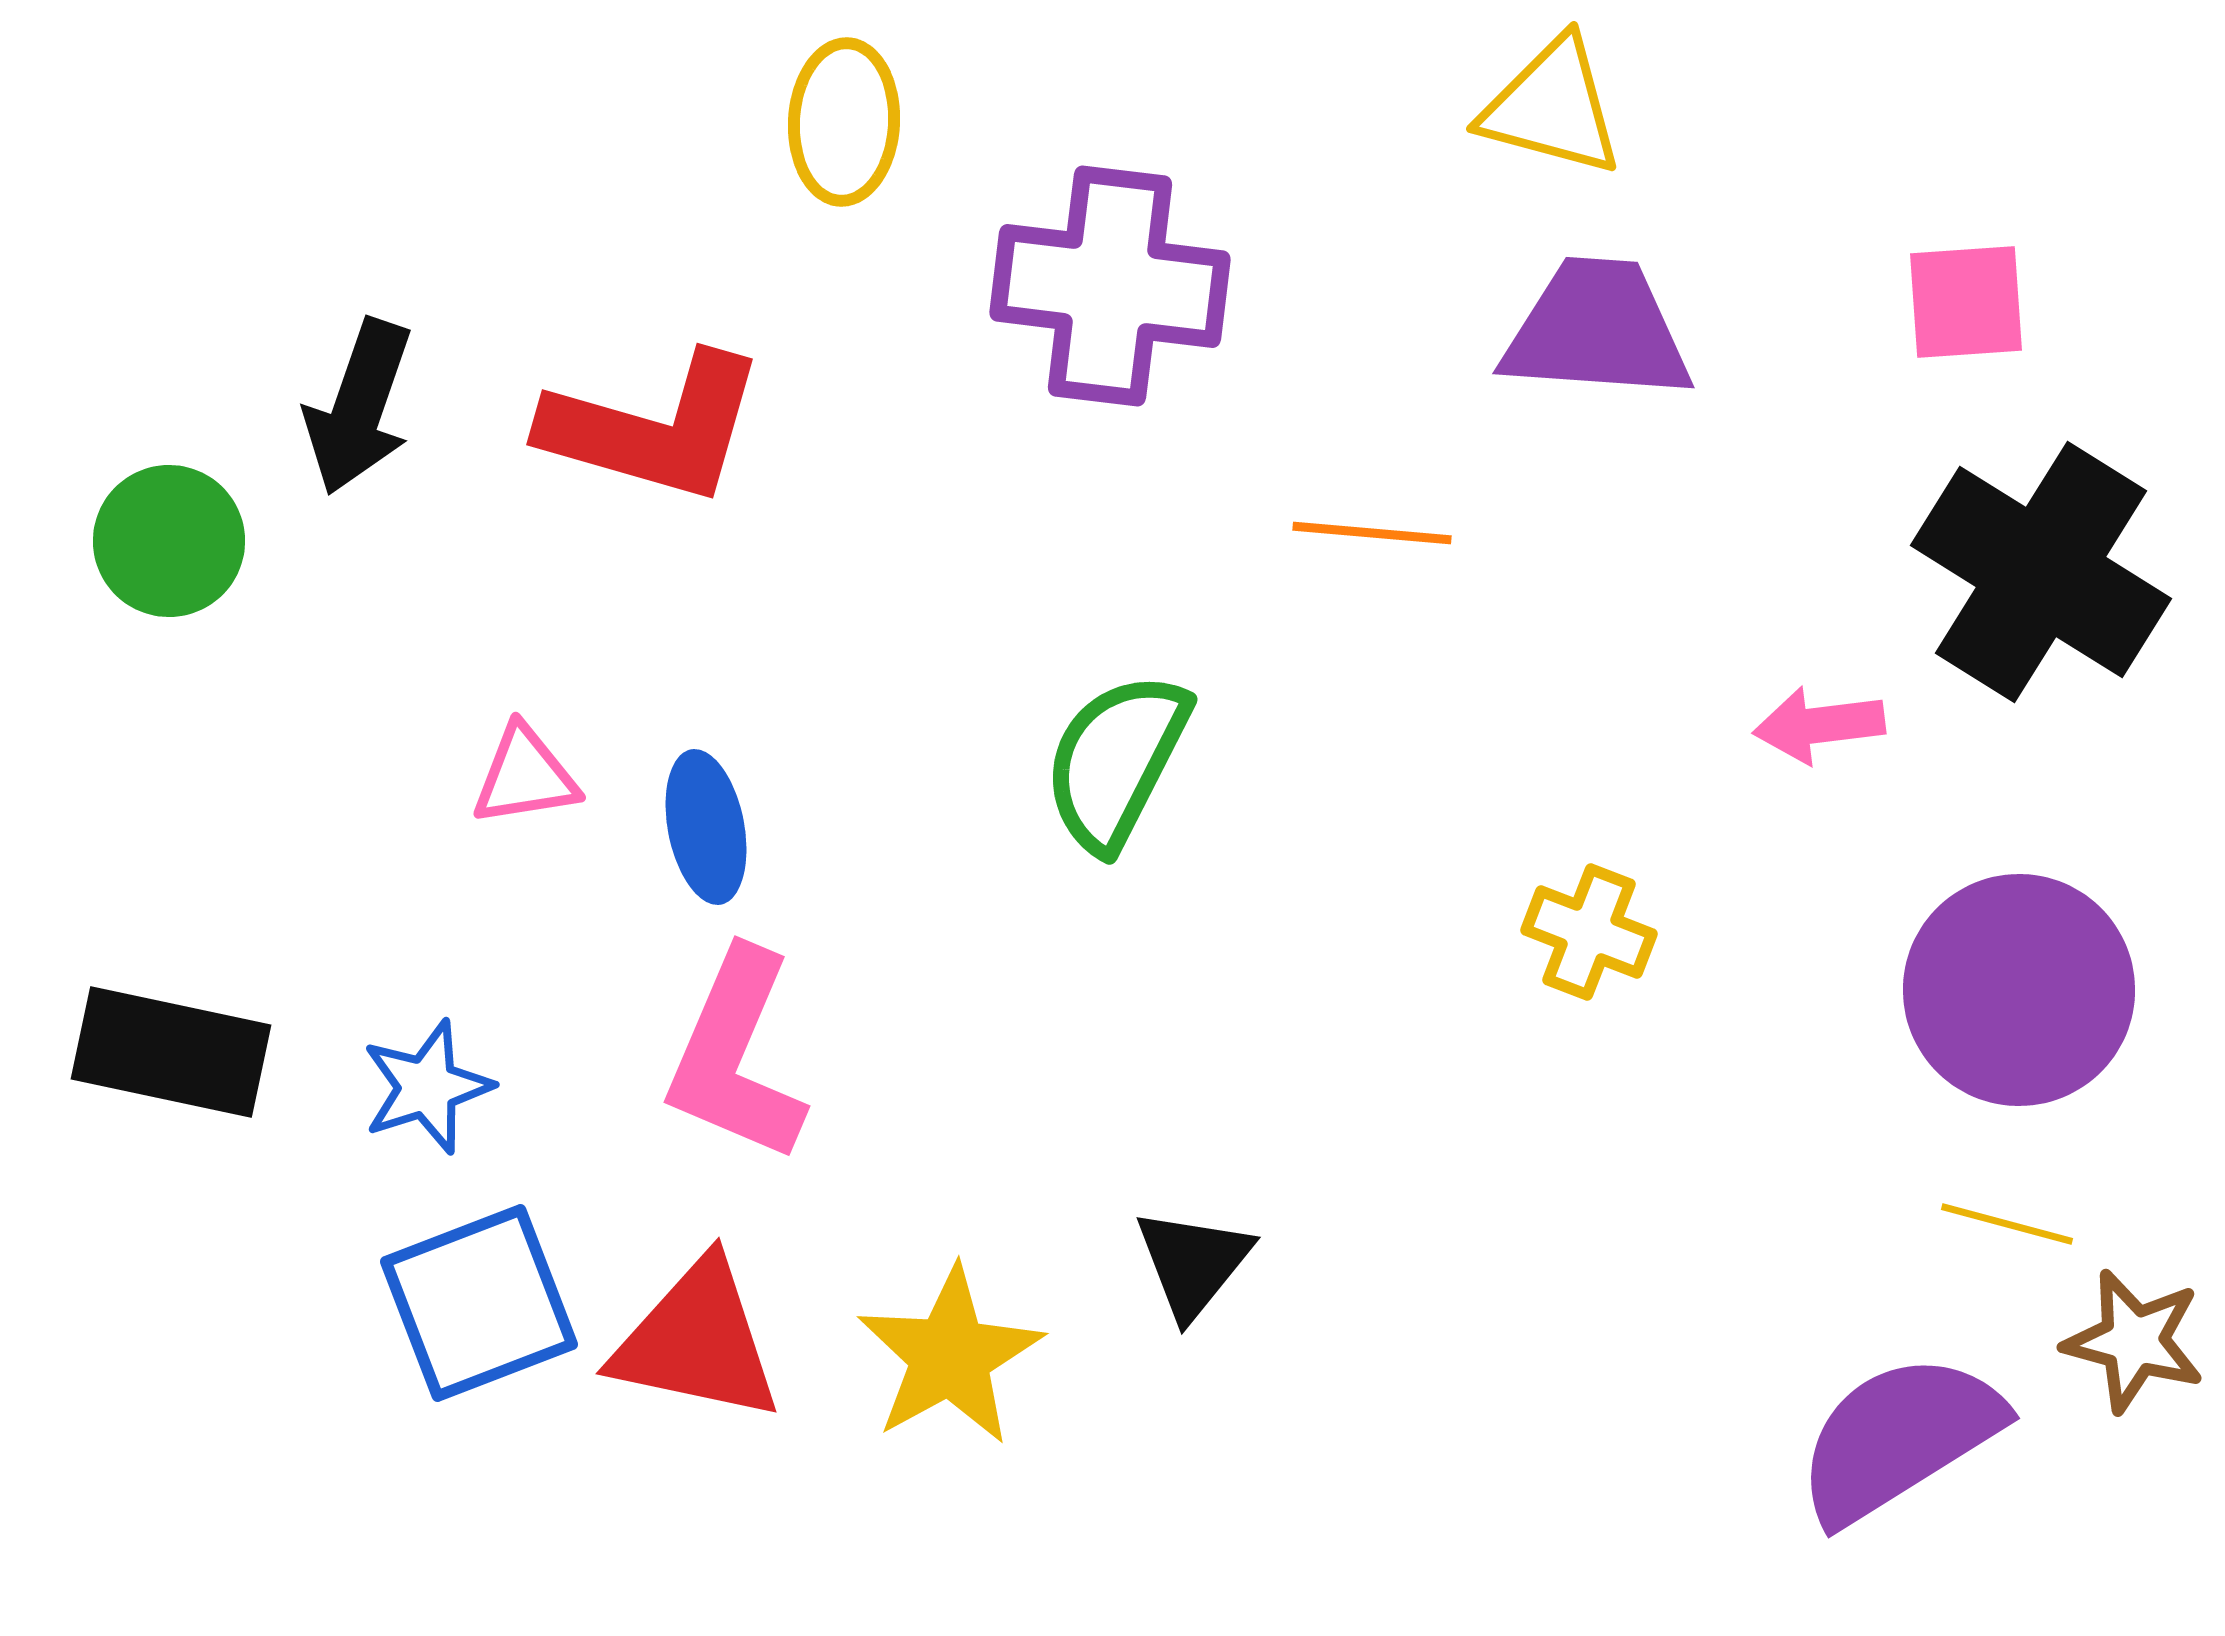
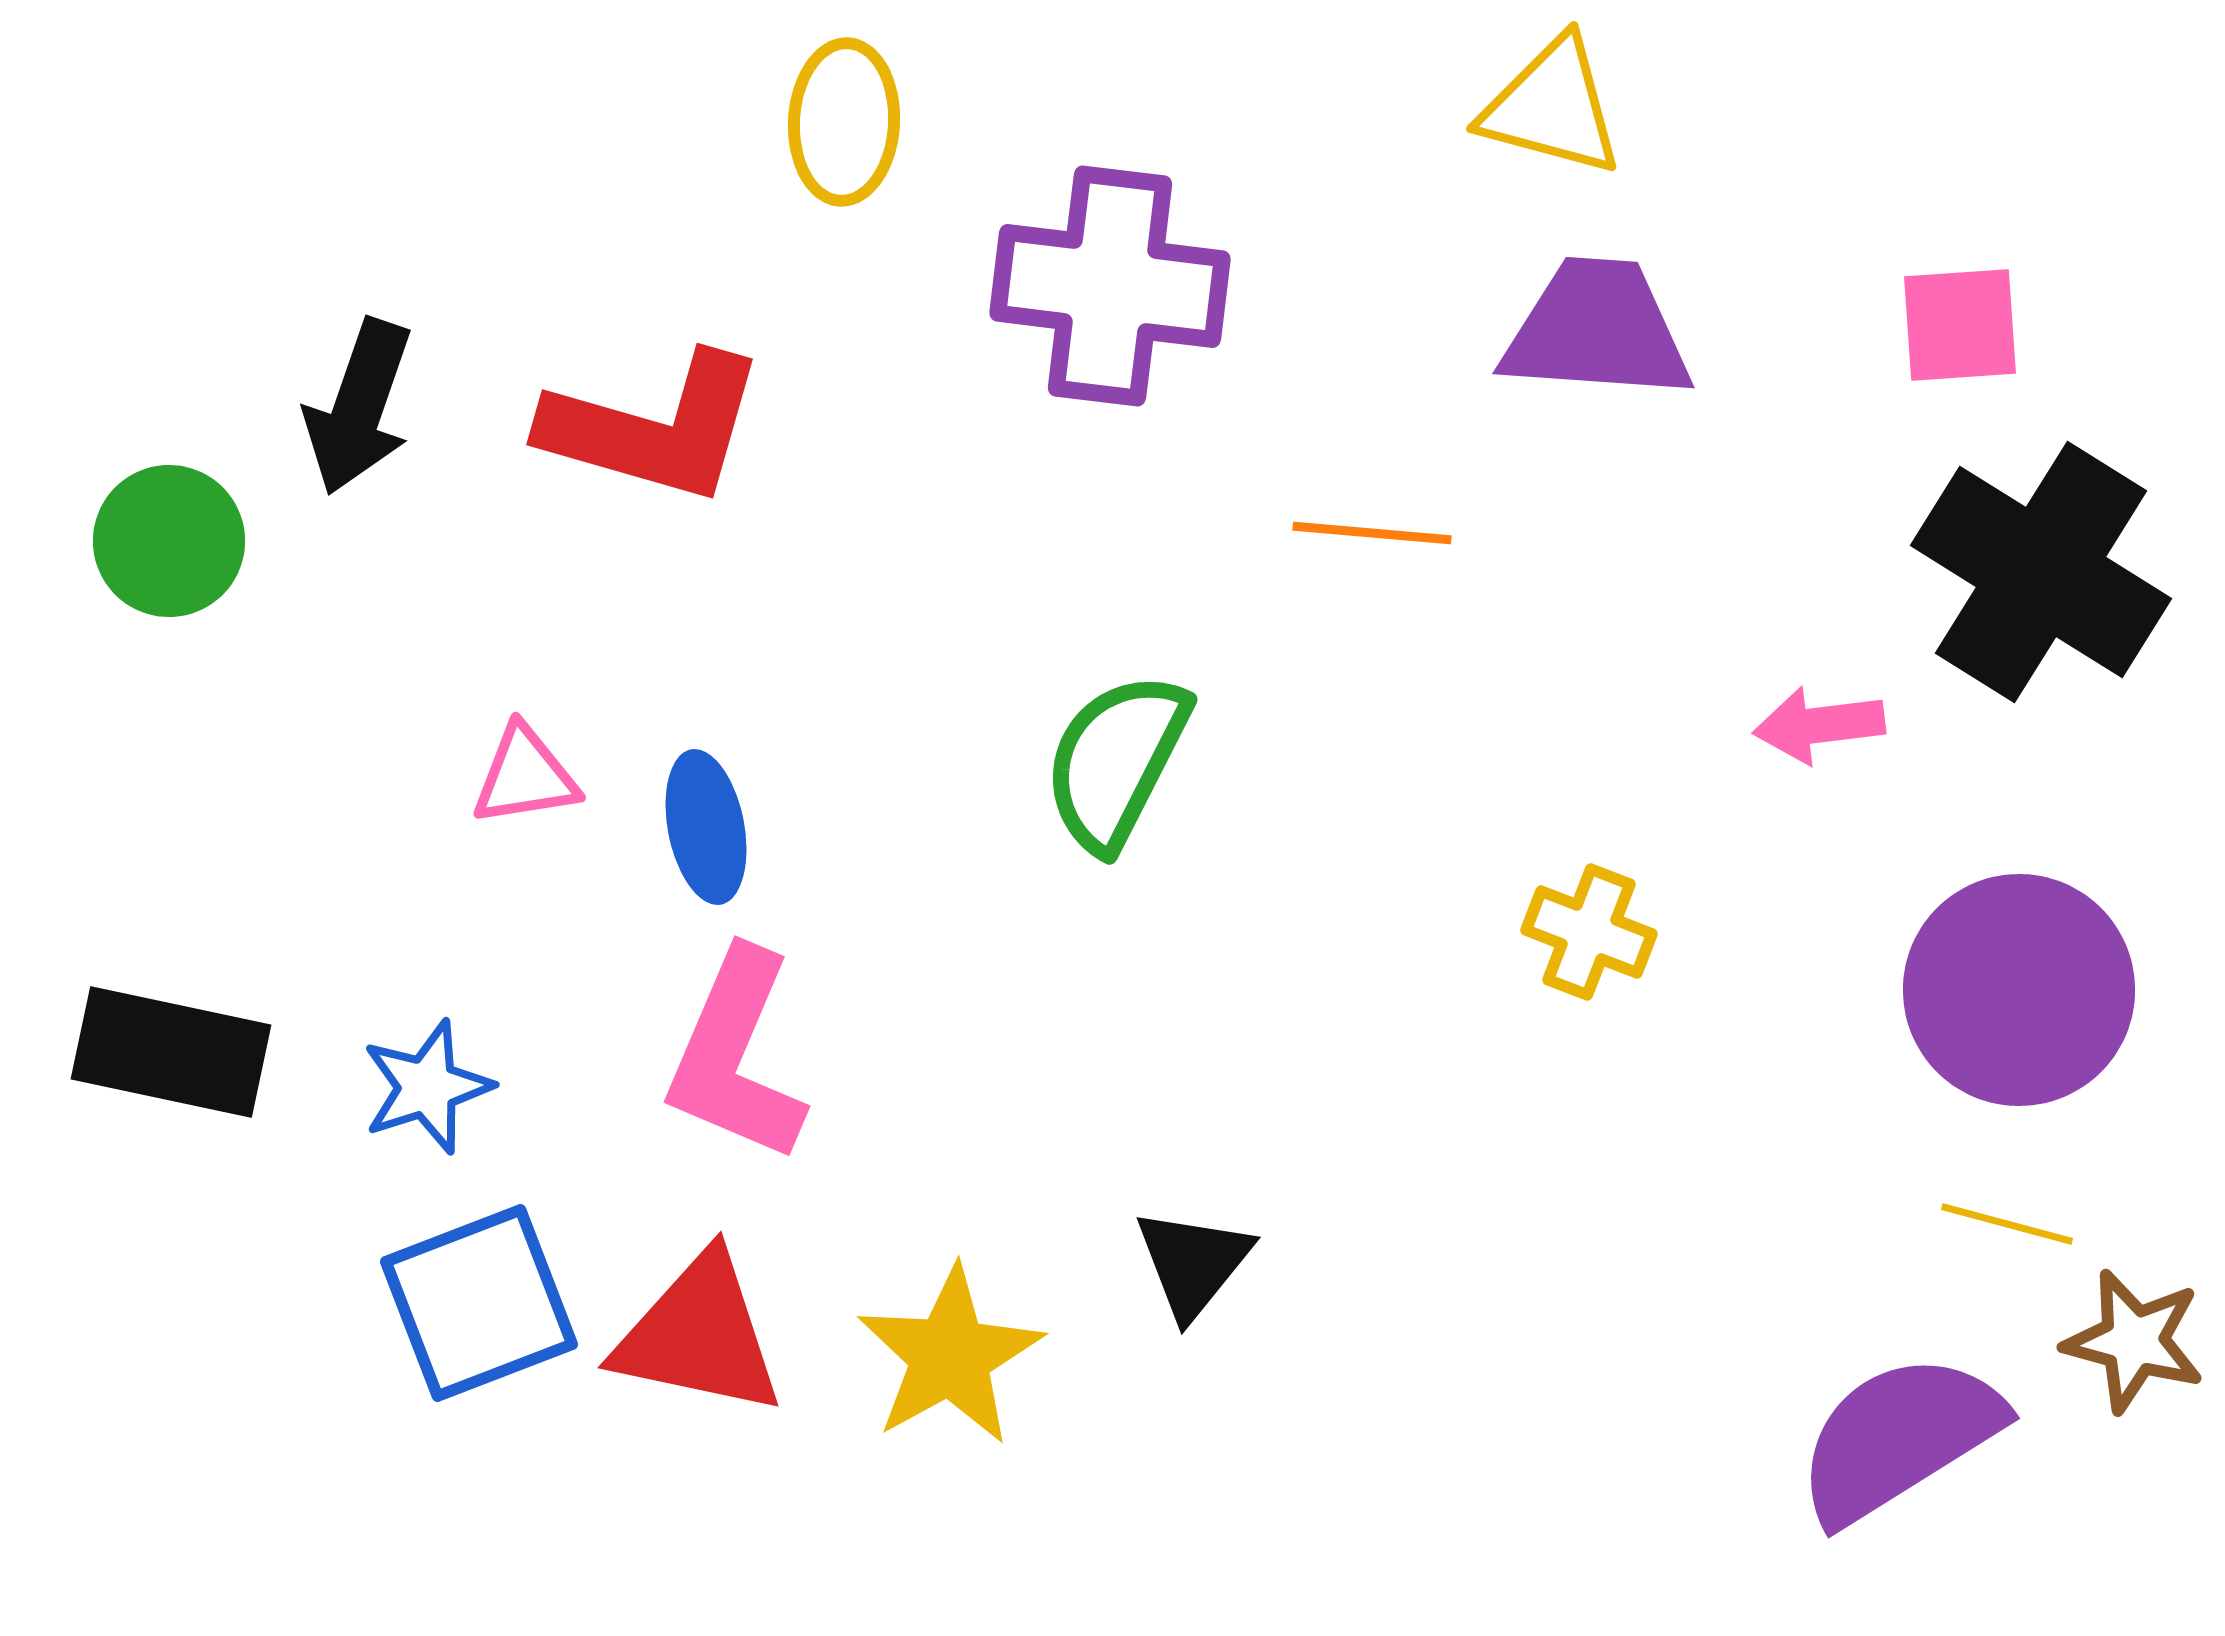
pink square: moved 6 px left, 23 px down
red triangle: moved 2 px right, 6 px up
